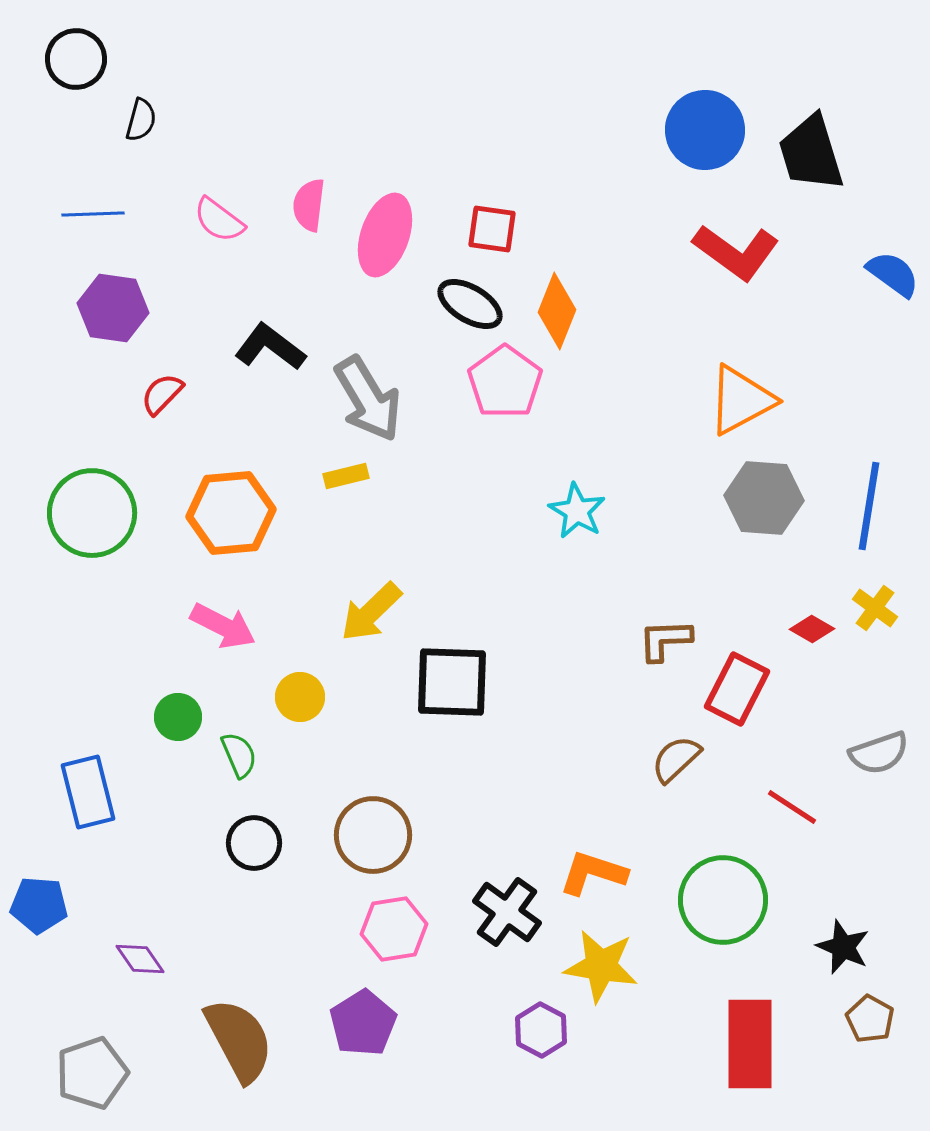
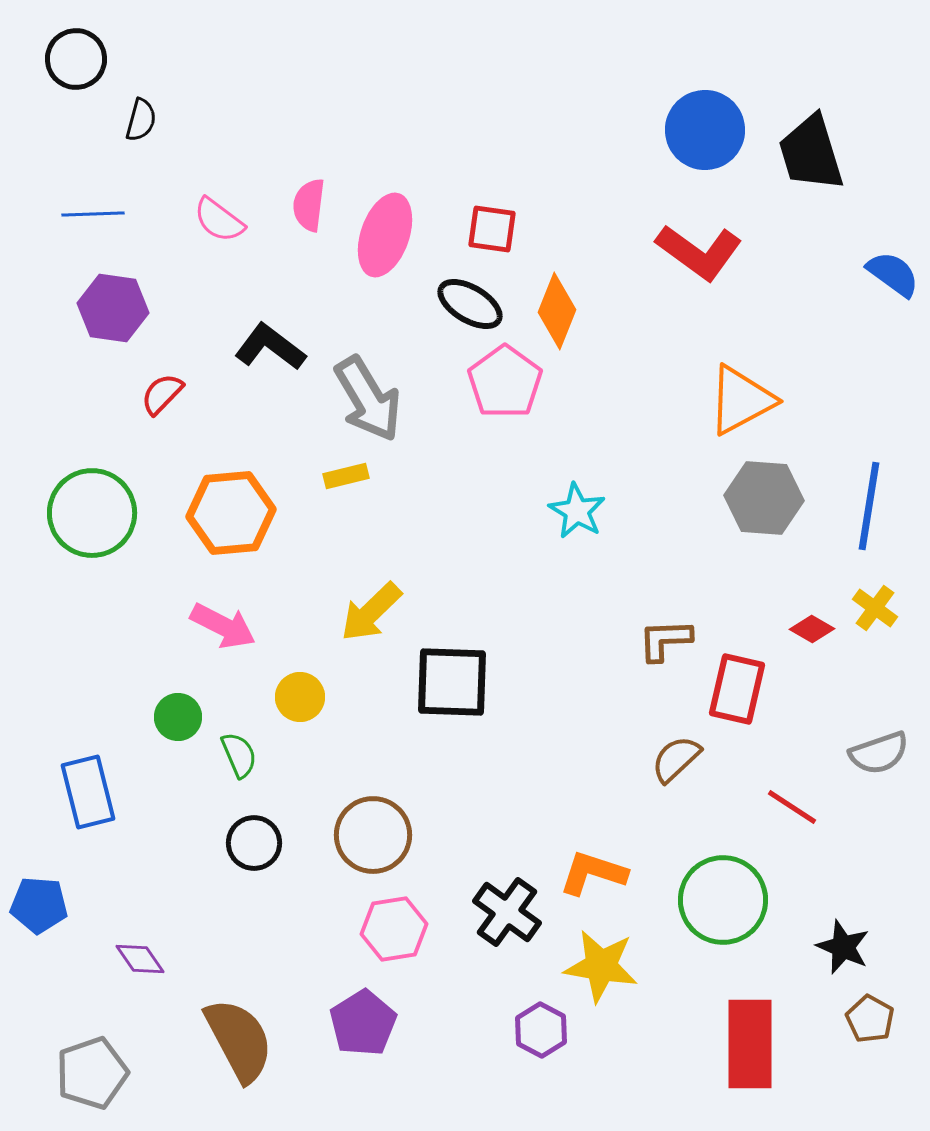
red L-shape at (736, 252): moved 37 px left
red rectangle at (737, 689): rotated 14 degrees counterclockwise
